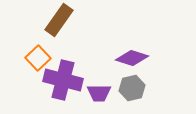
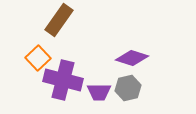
gray hexagon: moved 4 px left
purple trapezoid: moved 1 px up
